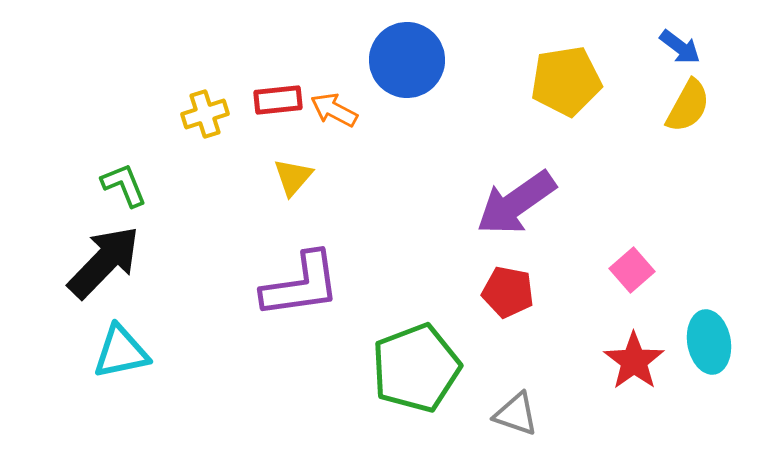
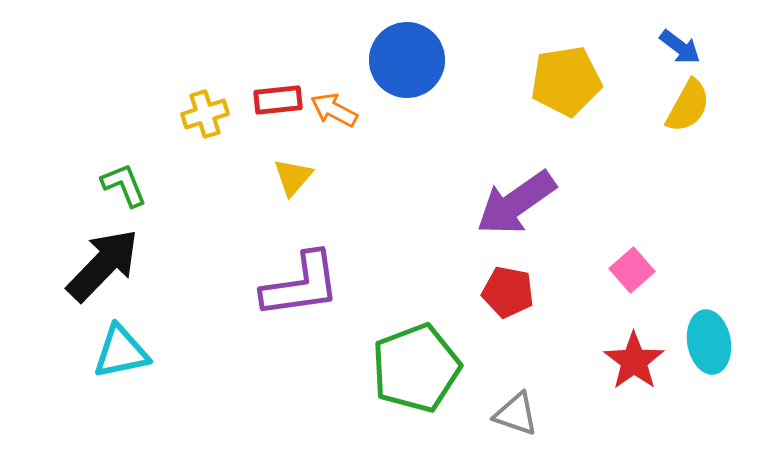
black arrow: moved 1 px left, 3 px down
